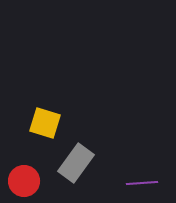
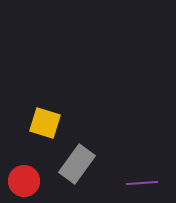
gray rectangle: moved 1 px right, 1 px down
